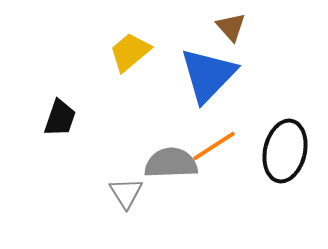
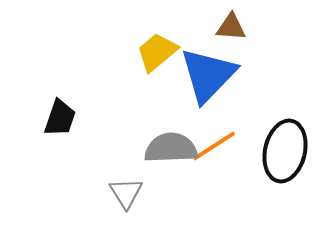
brown triangle: rotated 44 degrees counterclockwise
yellow trapezoid: moved 27 px right
gray semicircle: moved 15 px up
